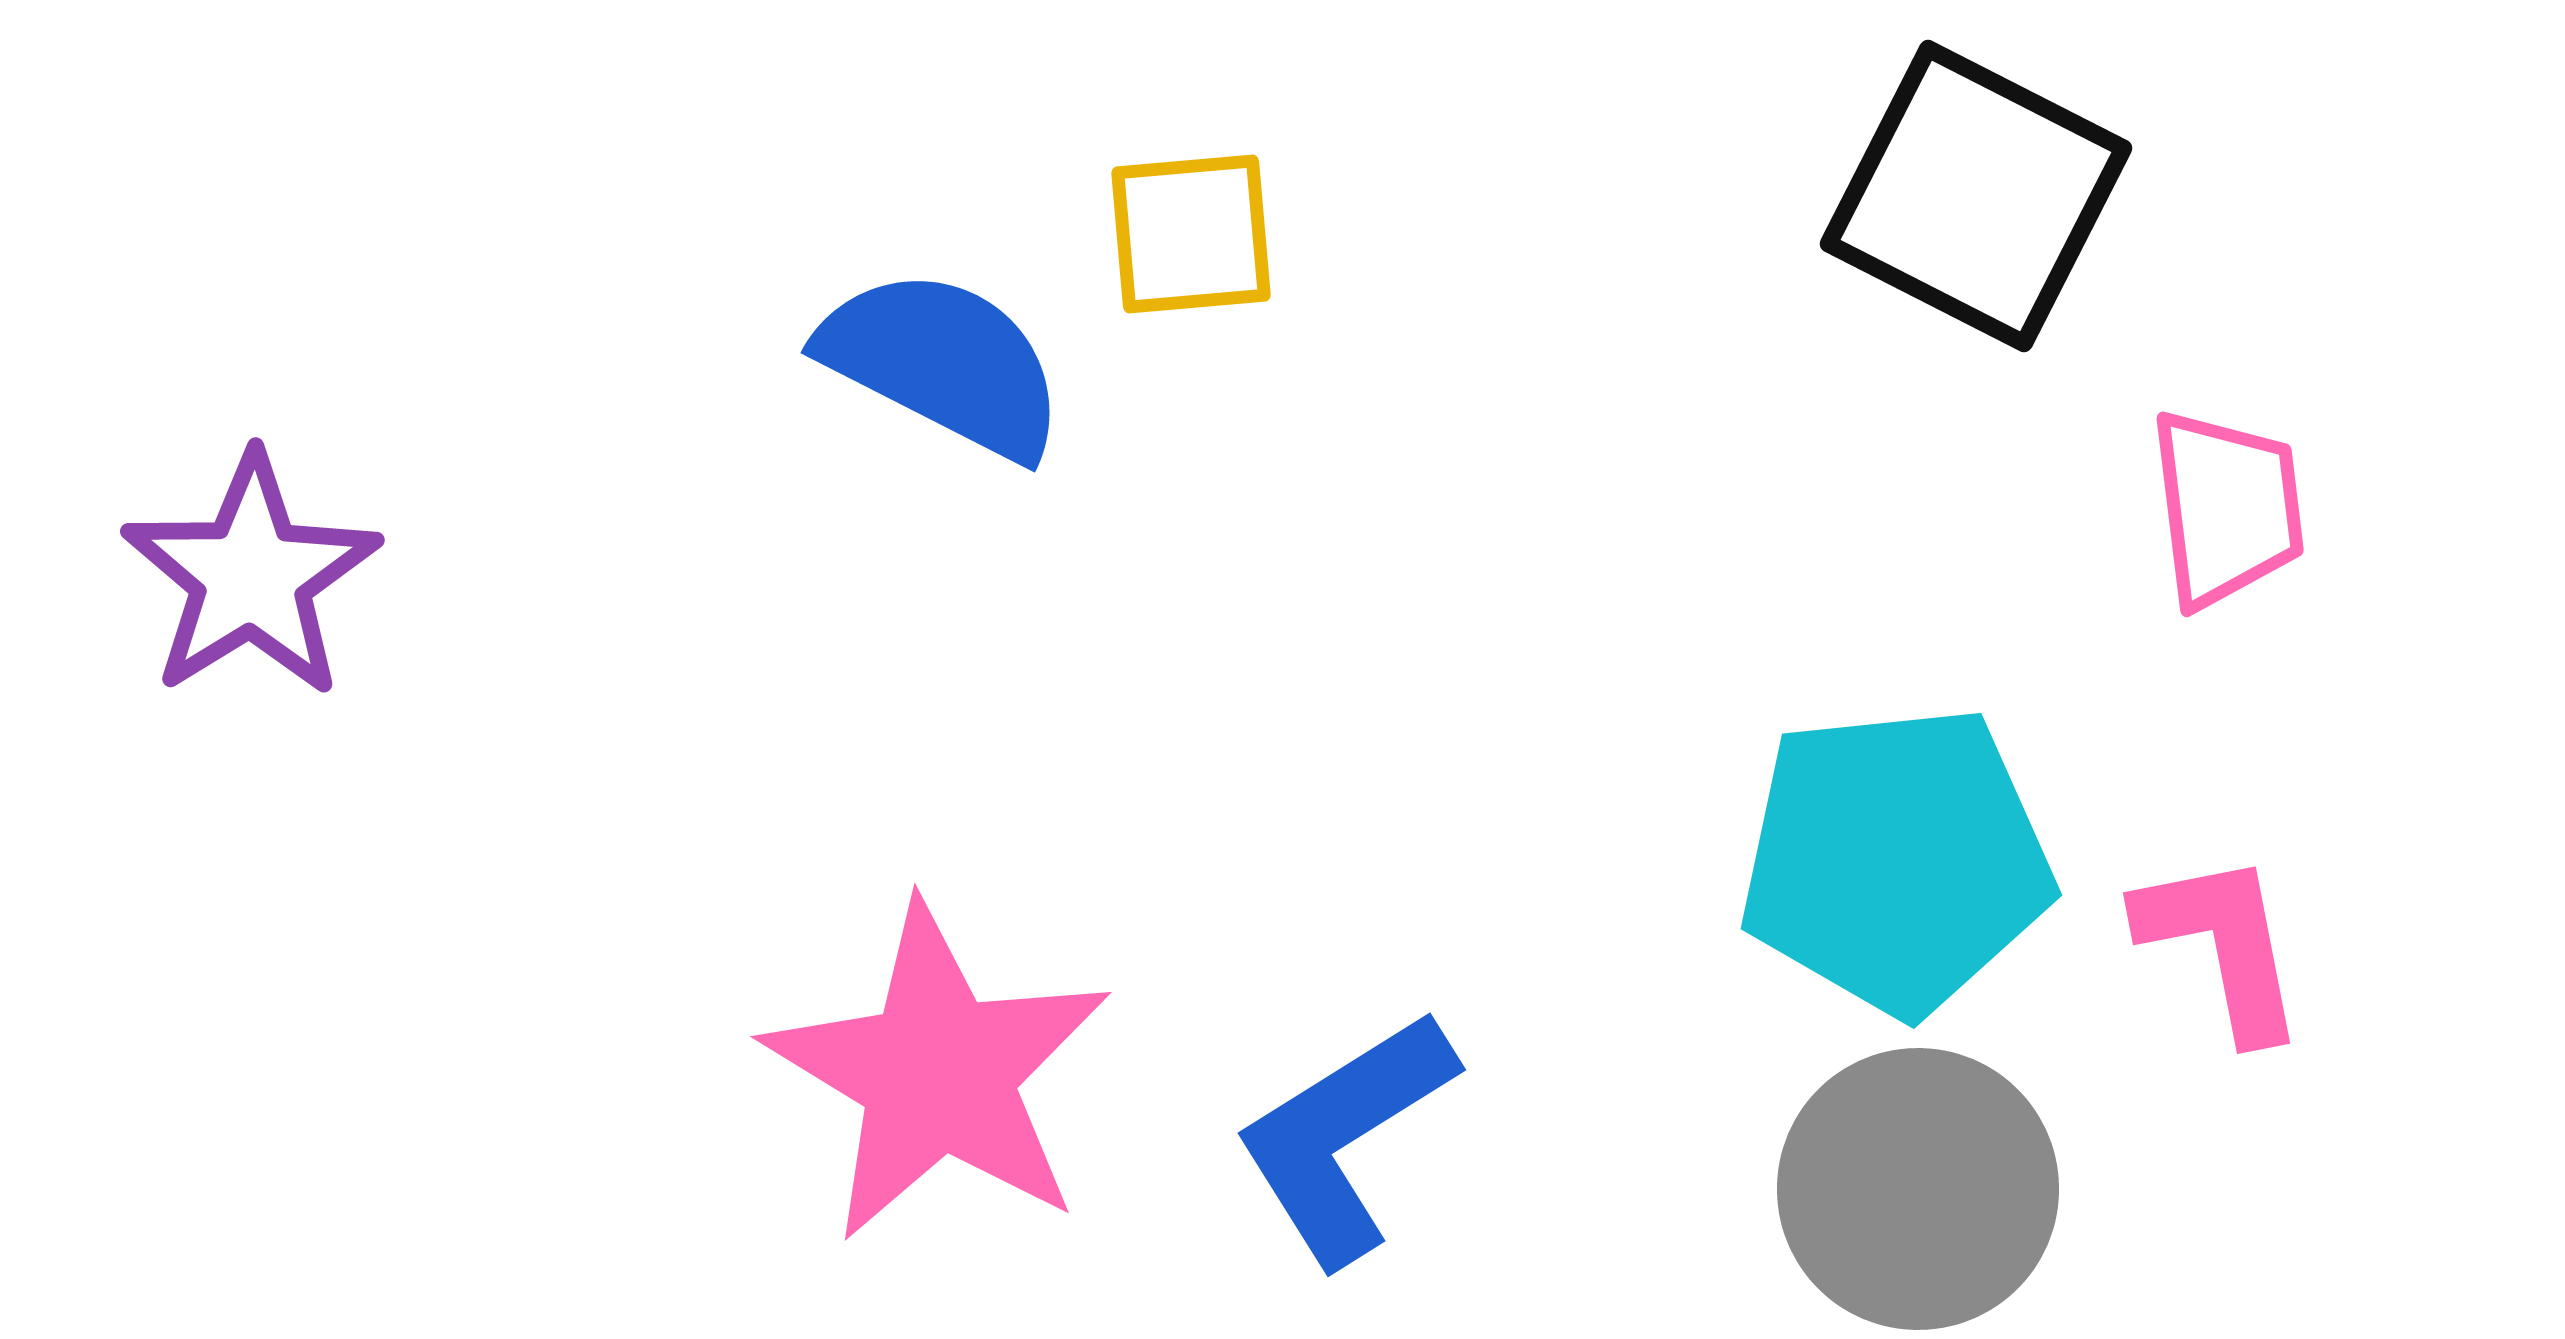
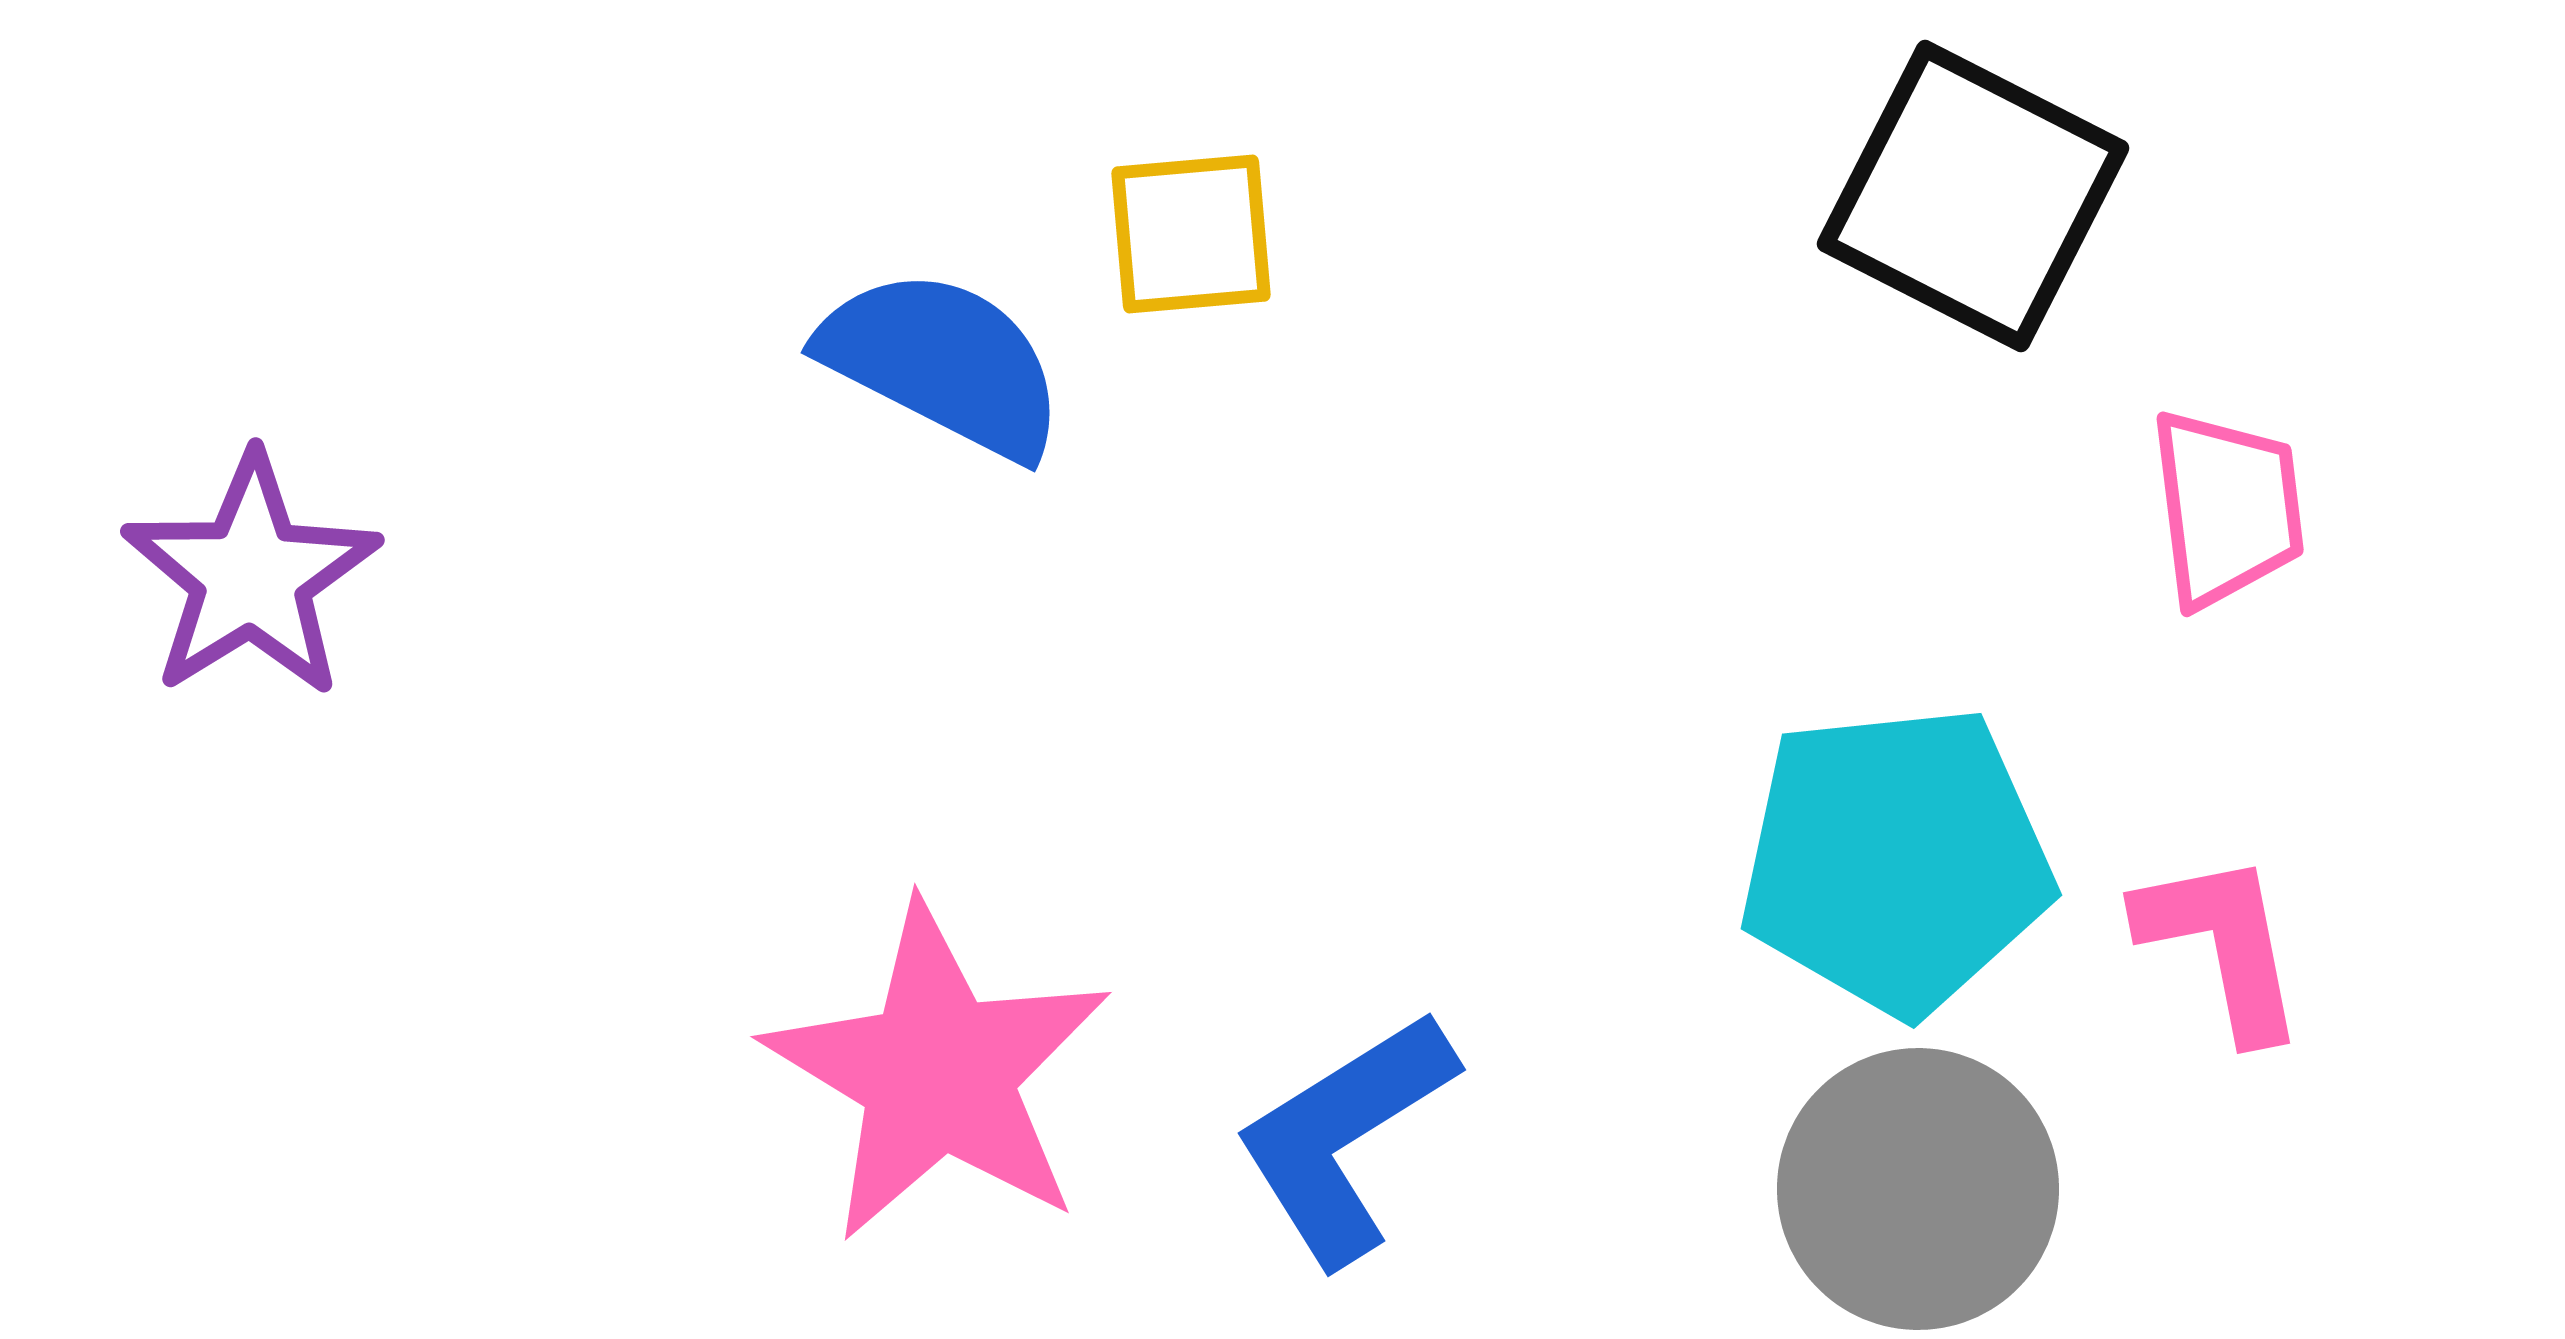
black square: moved 3 px left
